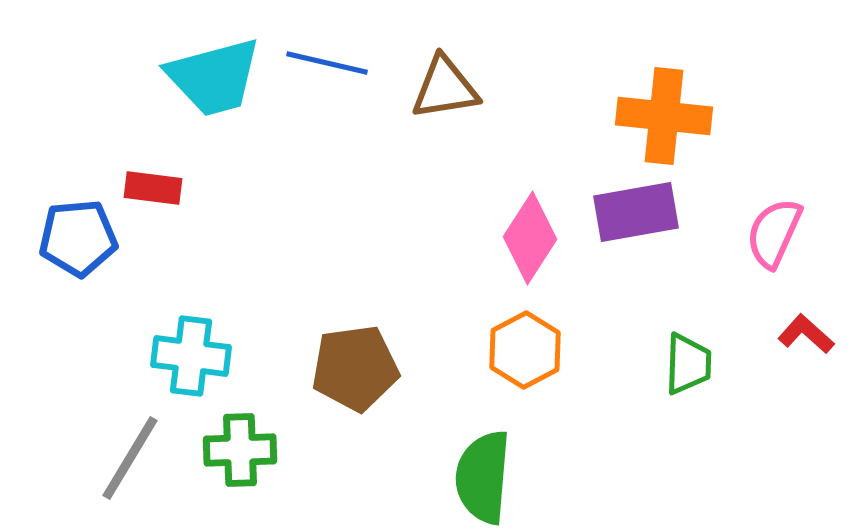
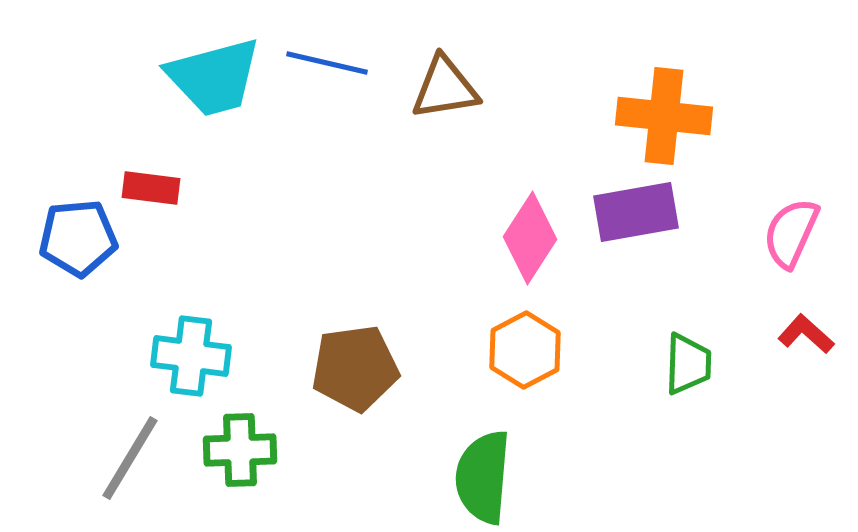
red rectangle: moved 2 px left
pink semicircle: moved 17 px right
